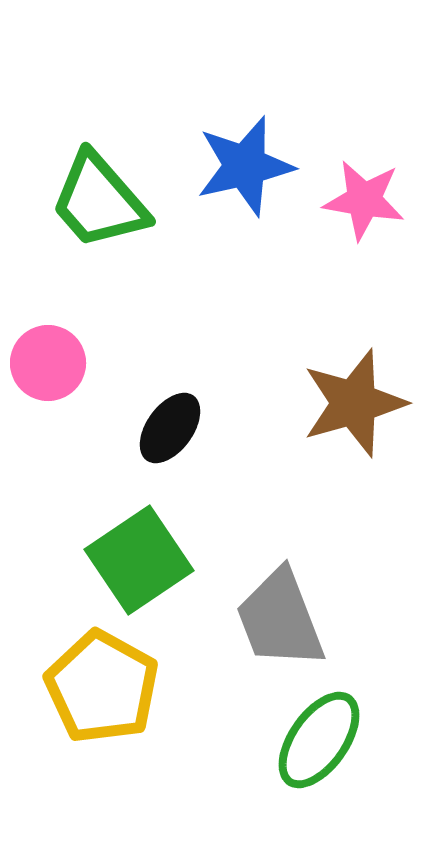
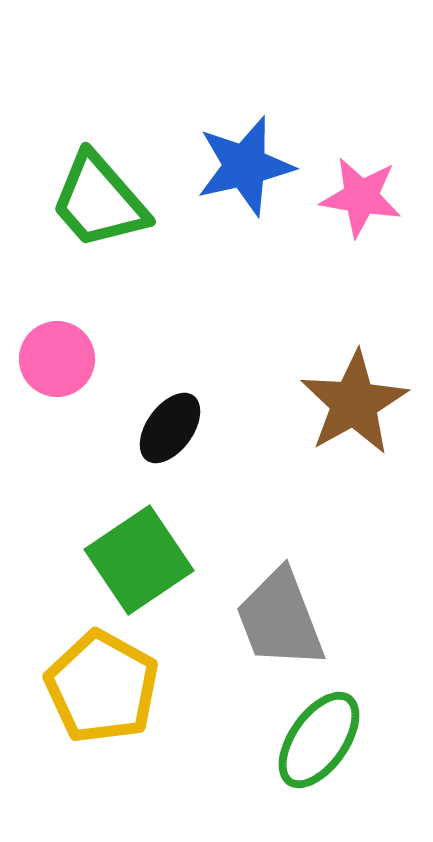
pink star: moved 3 px left, 3 px up
pink circle: moved 9 px right, 4 px up
brown star: rotated 13 degrees counterclockwise
